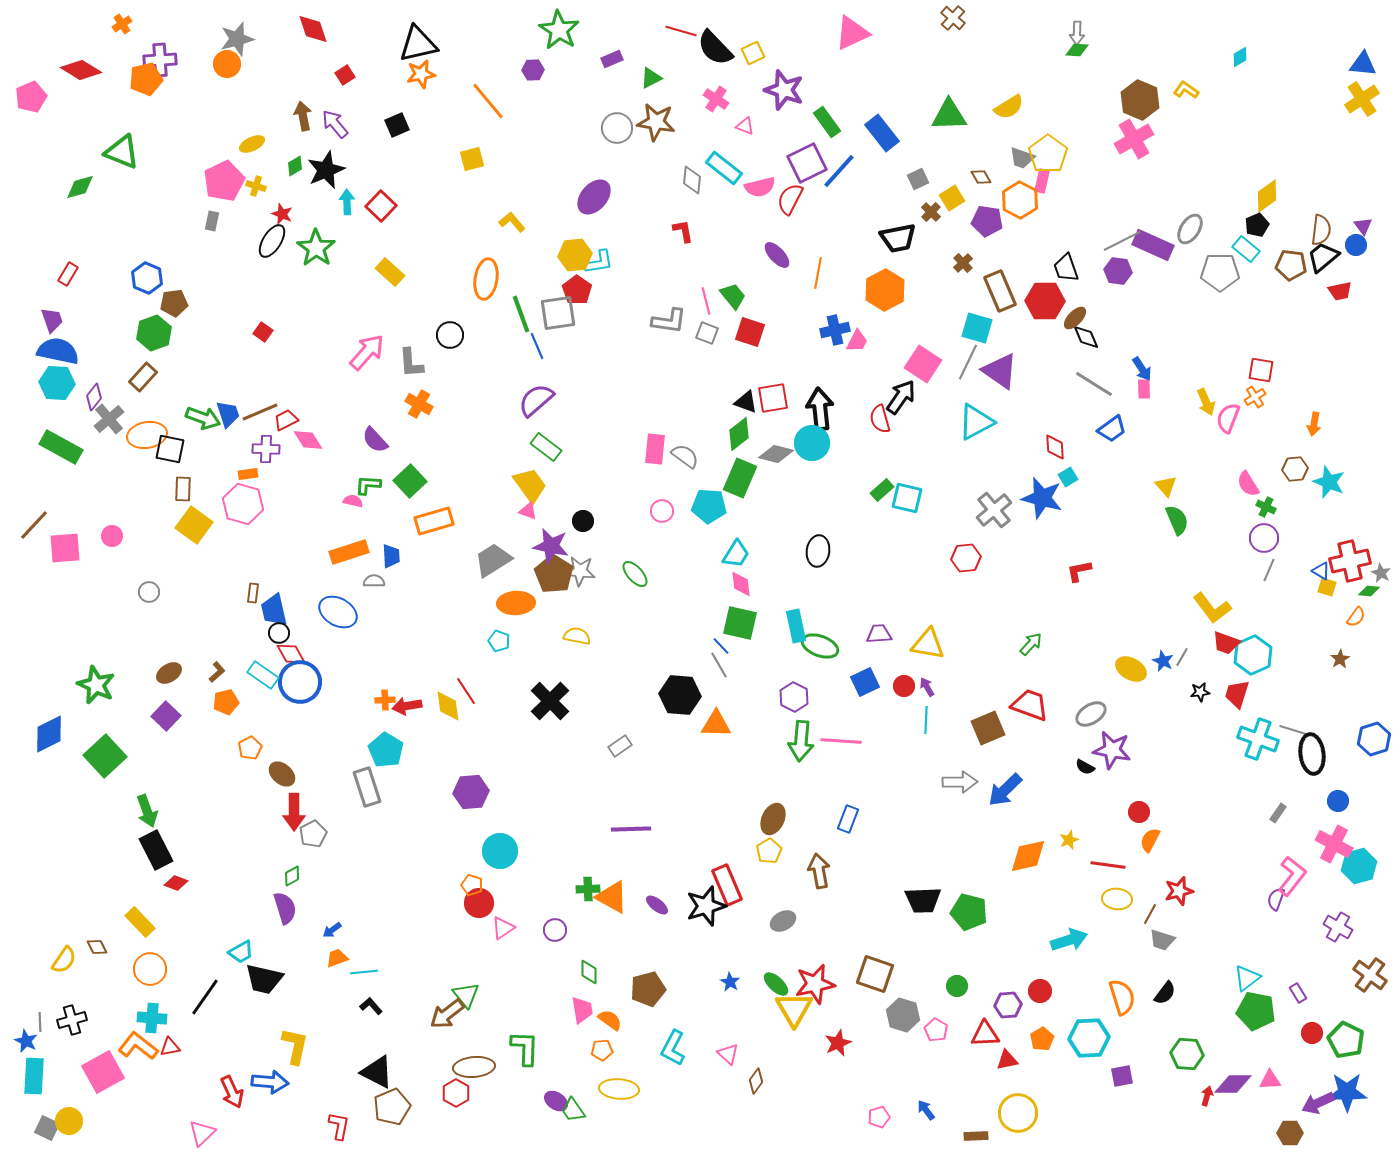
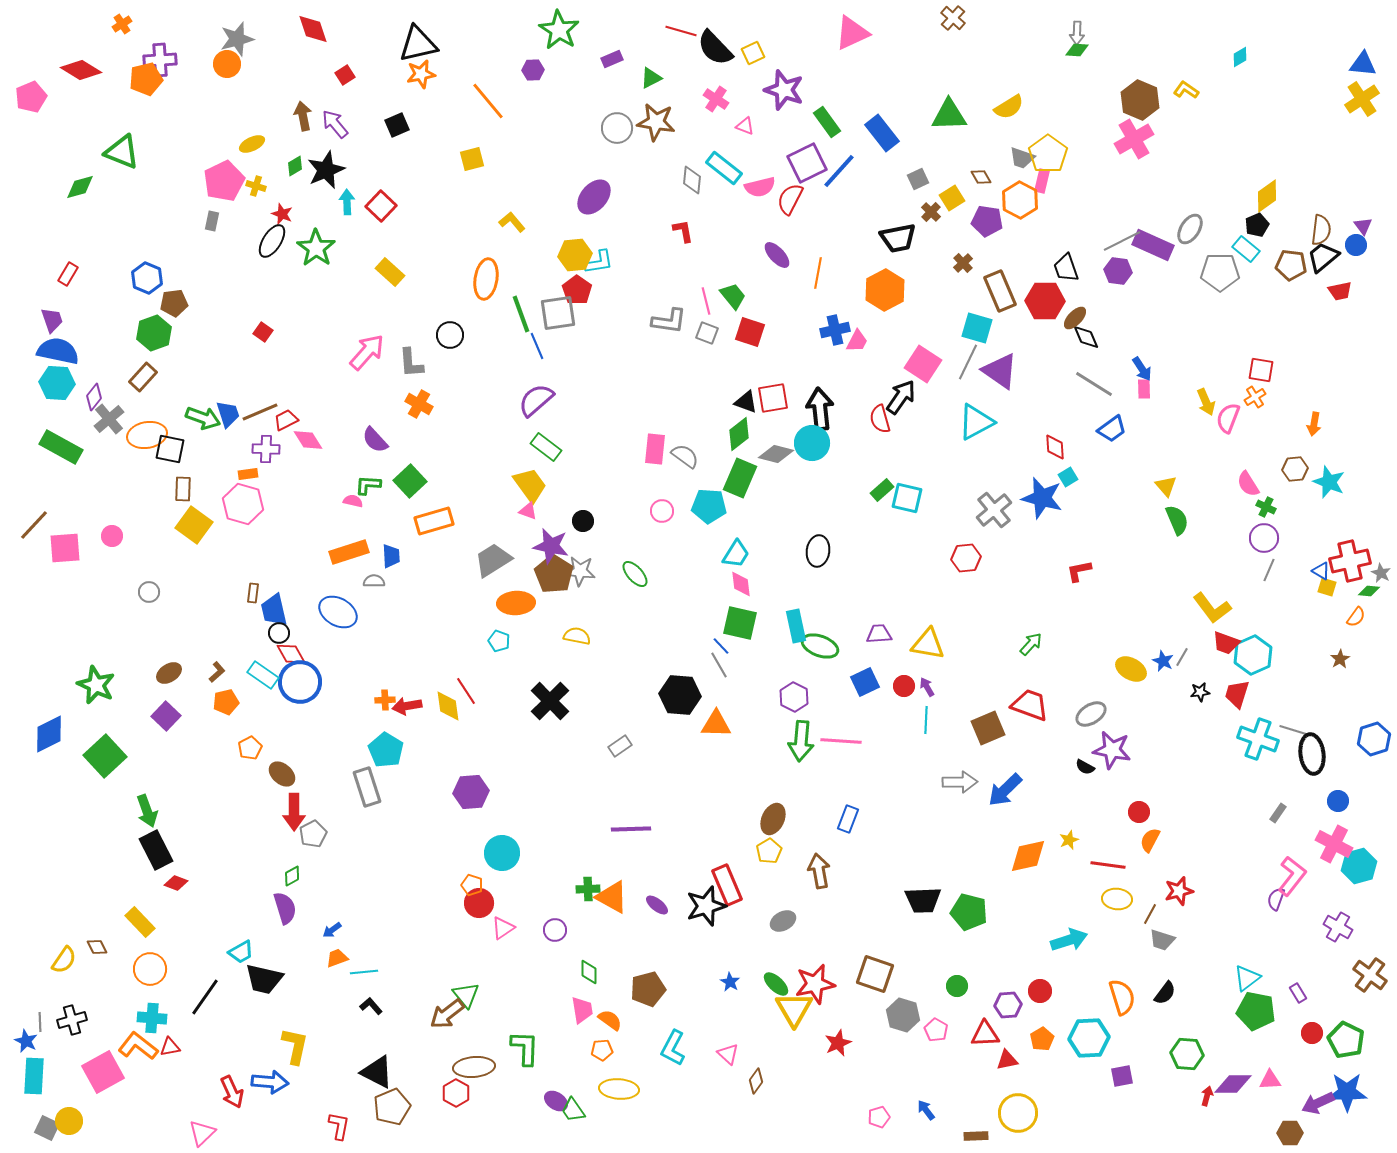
cyan circle at (500, 851): moved 2 px right, 2 px down
